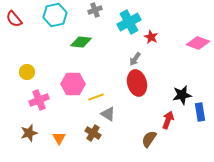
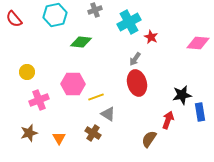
pink diamond: rotated 15 degrees counterclockwise
